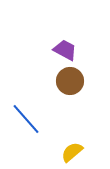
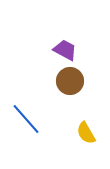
yellow semicircle: moved 14 px right, 19 px up; rotated 80 degrees counterclockwise
